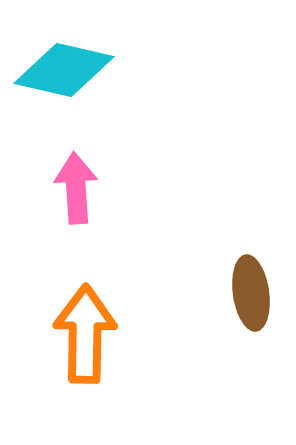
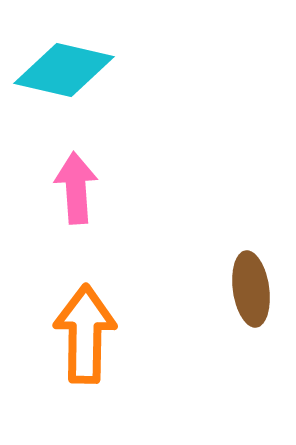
brown ellipse: moved 4 px up
